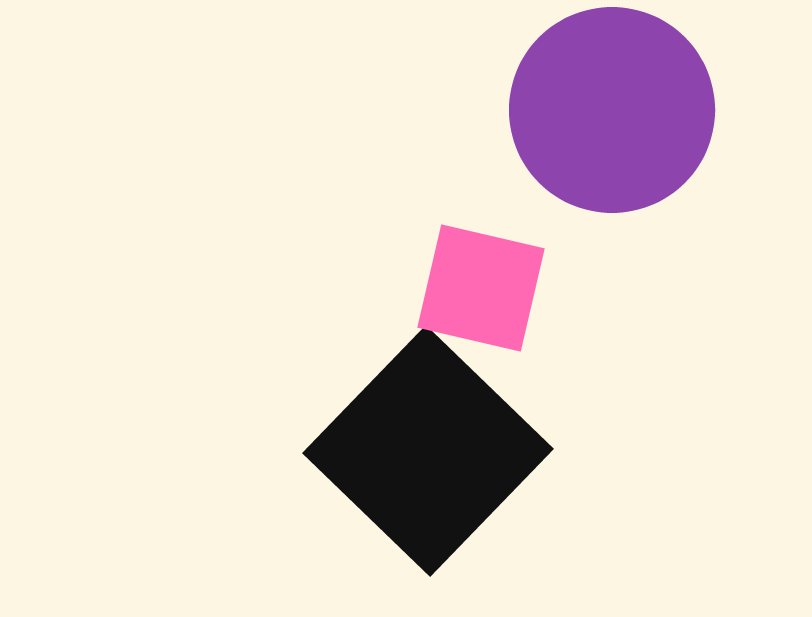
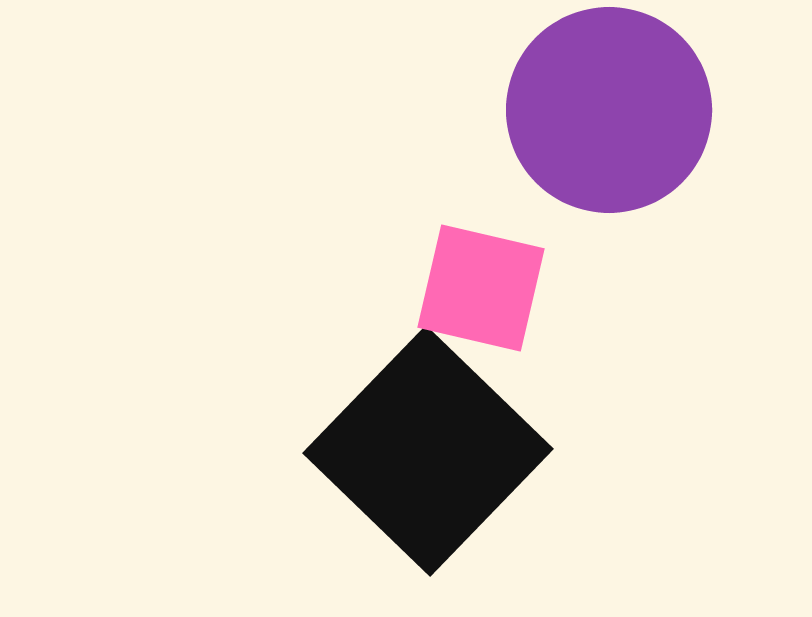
purple circle: moved 3 px left
